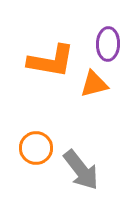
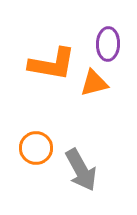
orange L-shape: moved 1 px right, 3 px down
orange triangle: moved 1 px up
gray arrow: rotated 9 degrees clockwise
